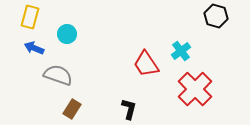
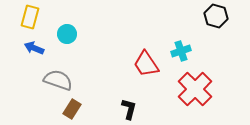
cyan cross: rotated 18 degrees clockwise
gray semicircle: moved 5 px down
